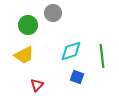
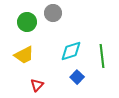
green circle: moved 1 px left, 3 px up
blue square: rotated 24 degrees clockwise
